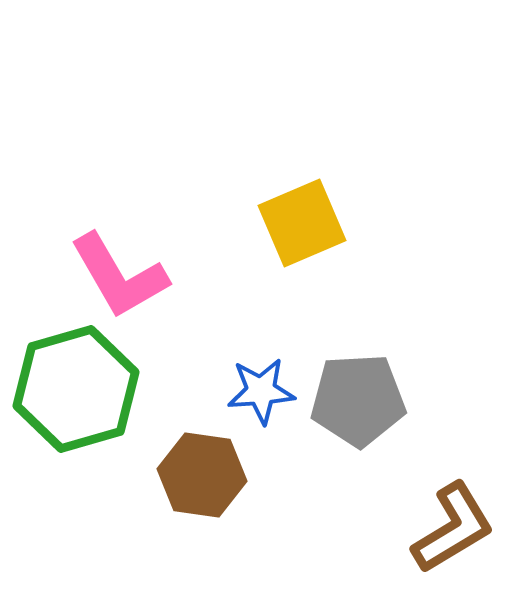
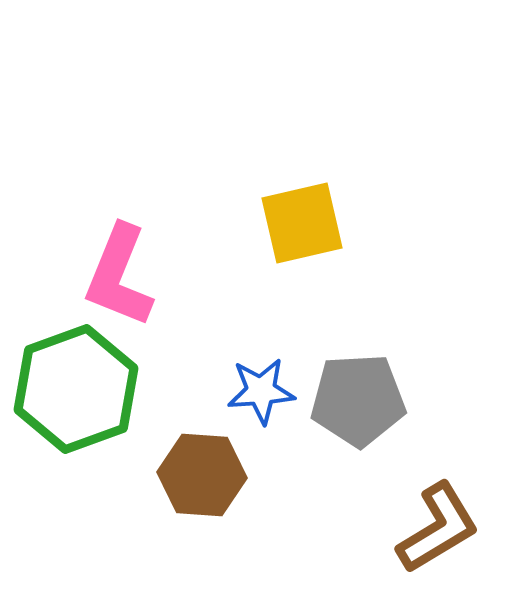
yellow square: rotated 10 degrees clockwise
pink L-shape: rotated 52 degrees clockwise
green hexagon: rotated 4 degrees counterclockwise
brown hexagon: rotated 4 degrees counterclockwise
brown L-shape: moved 15 px left
